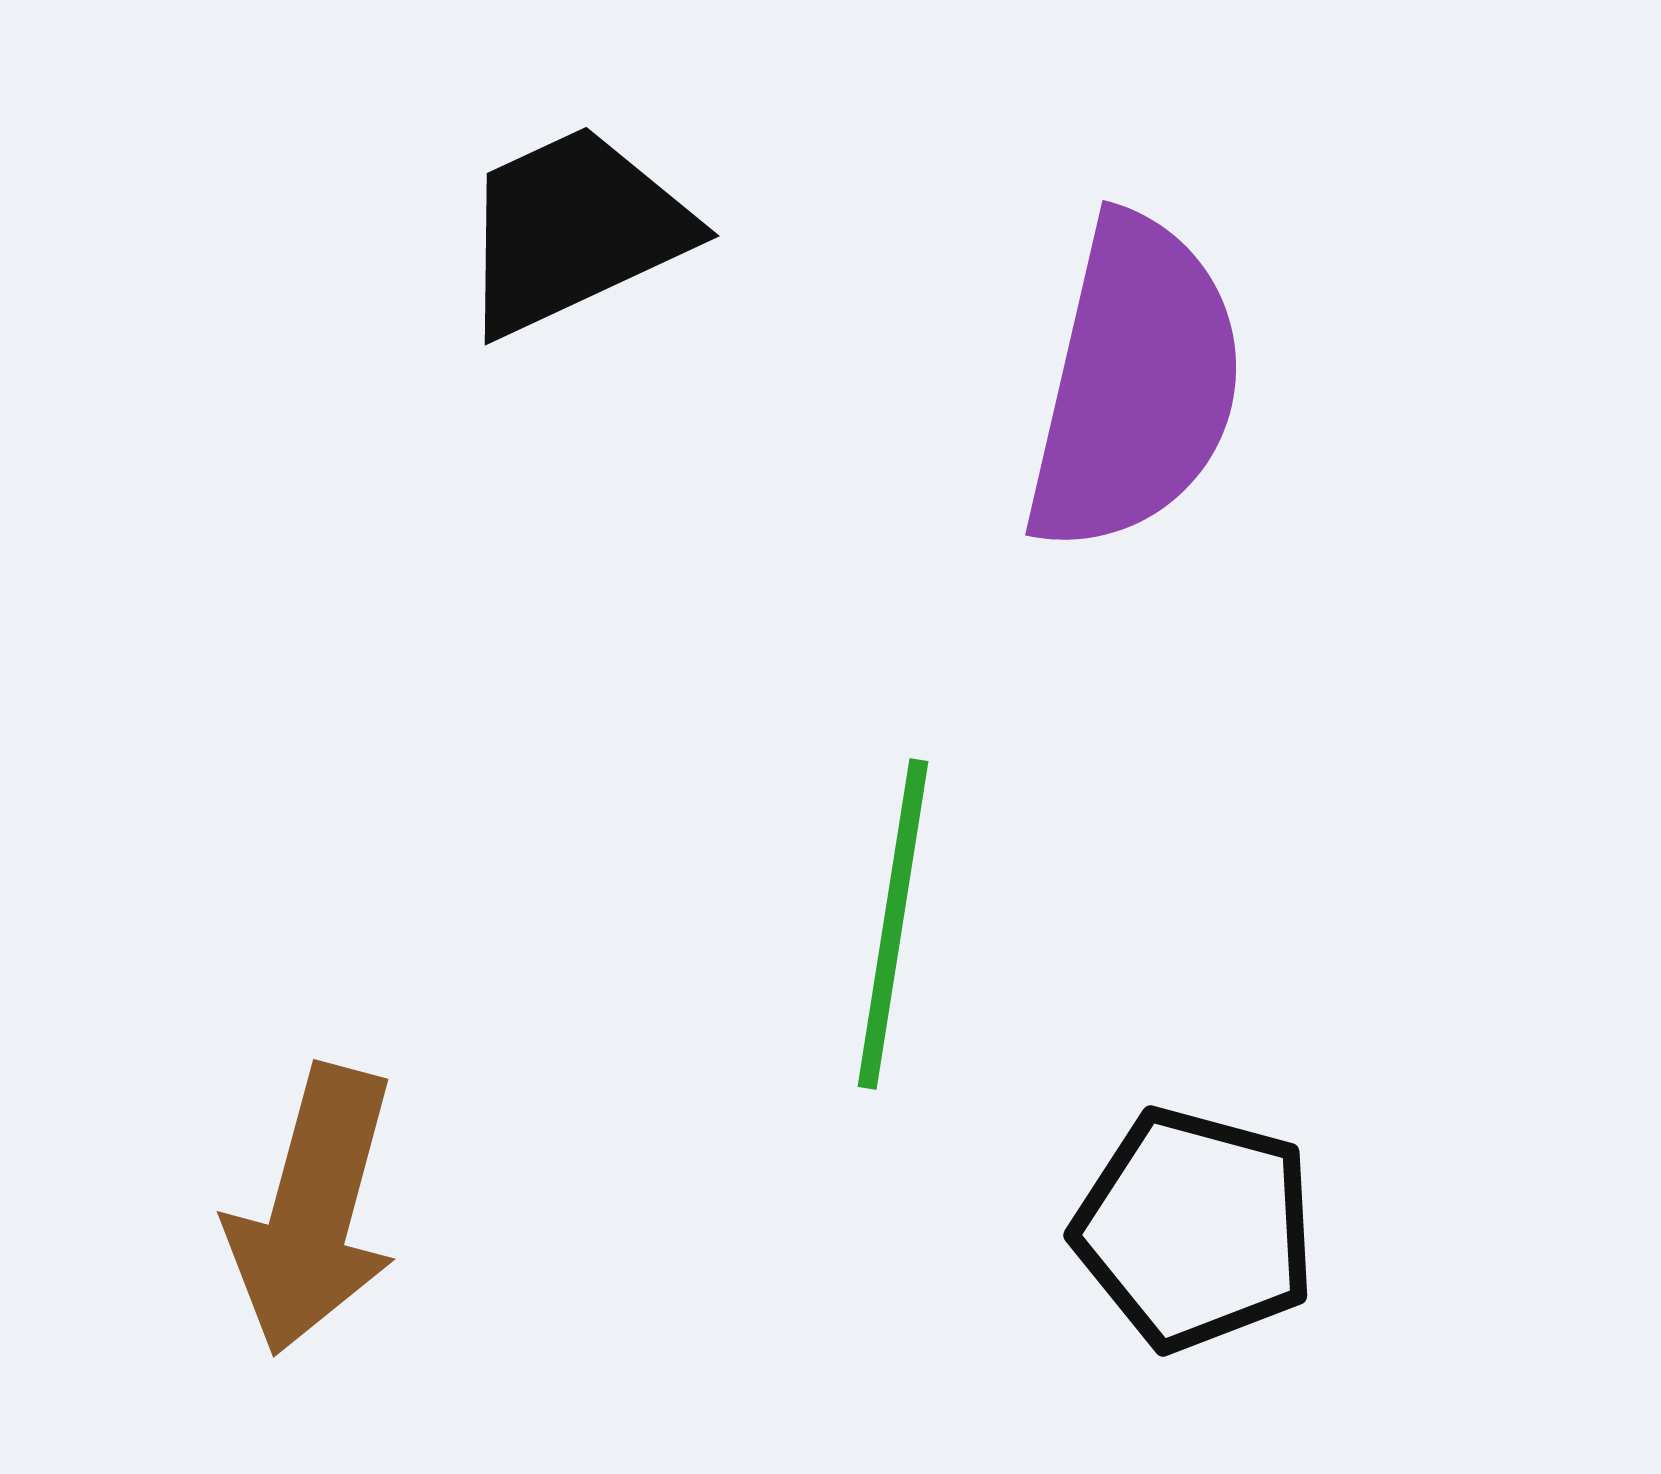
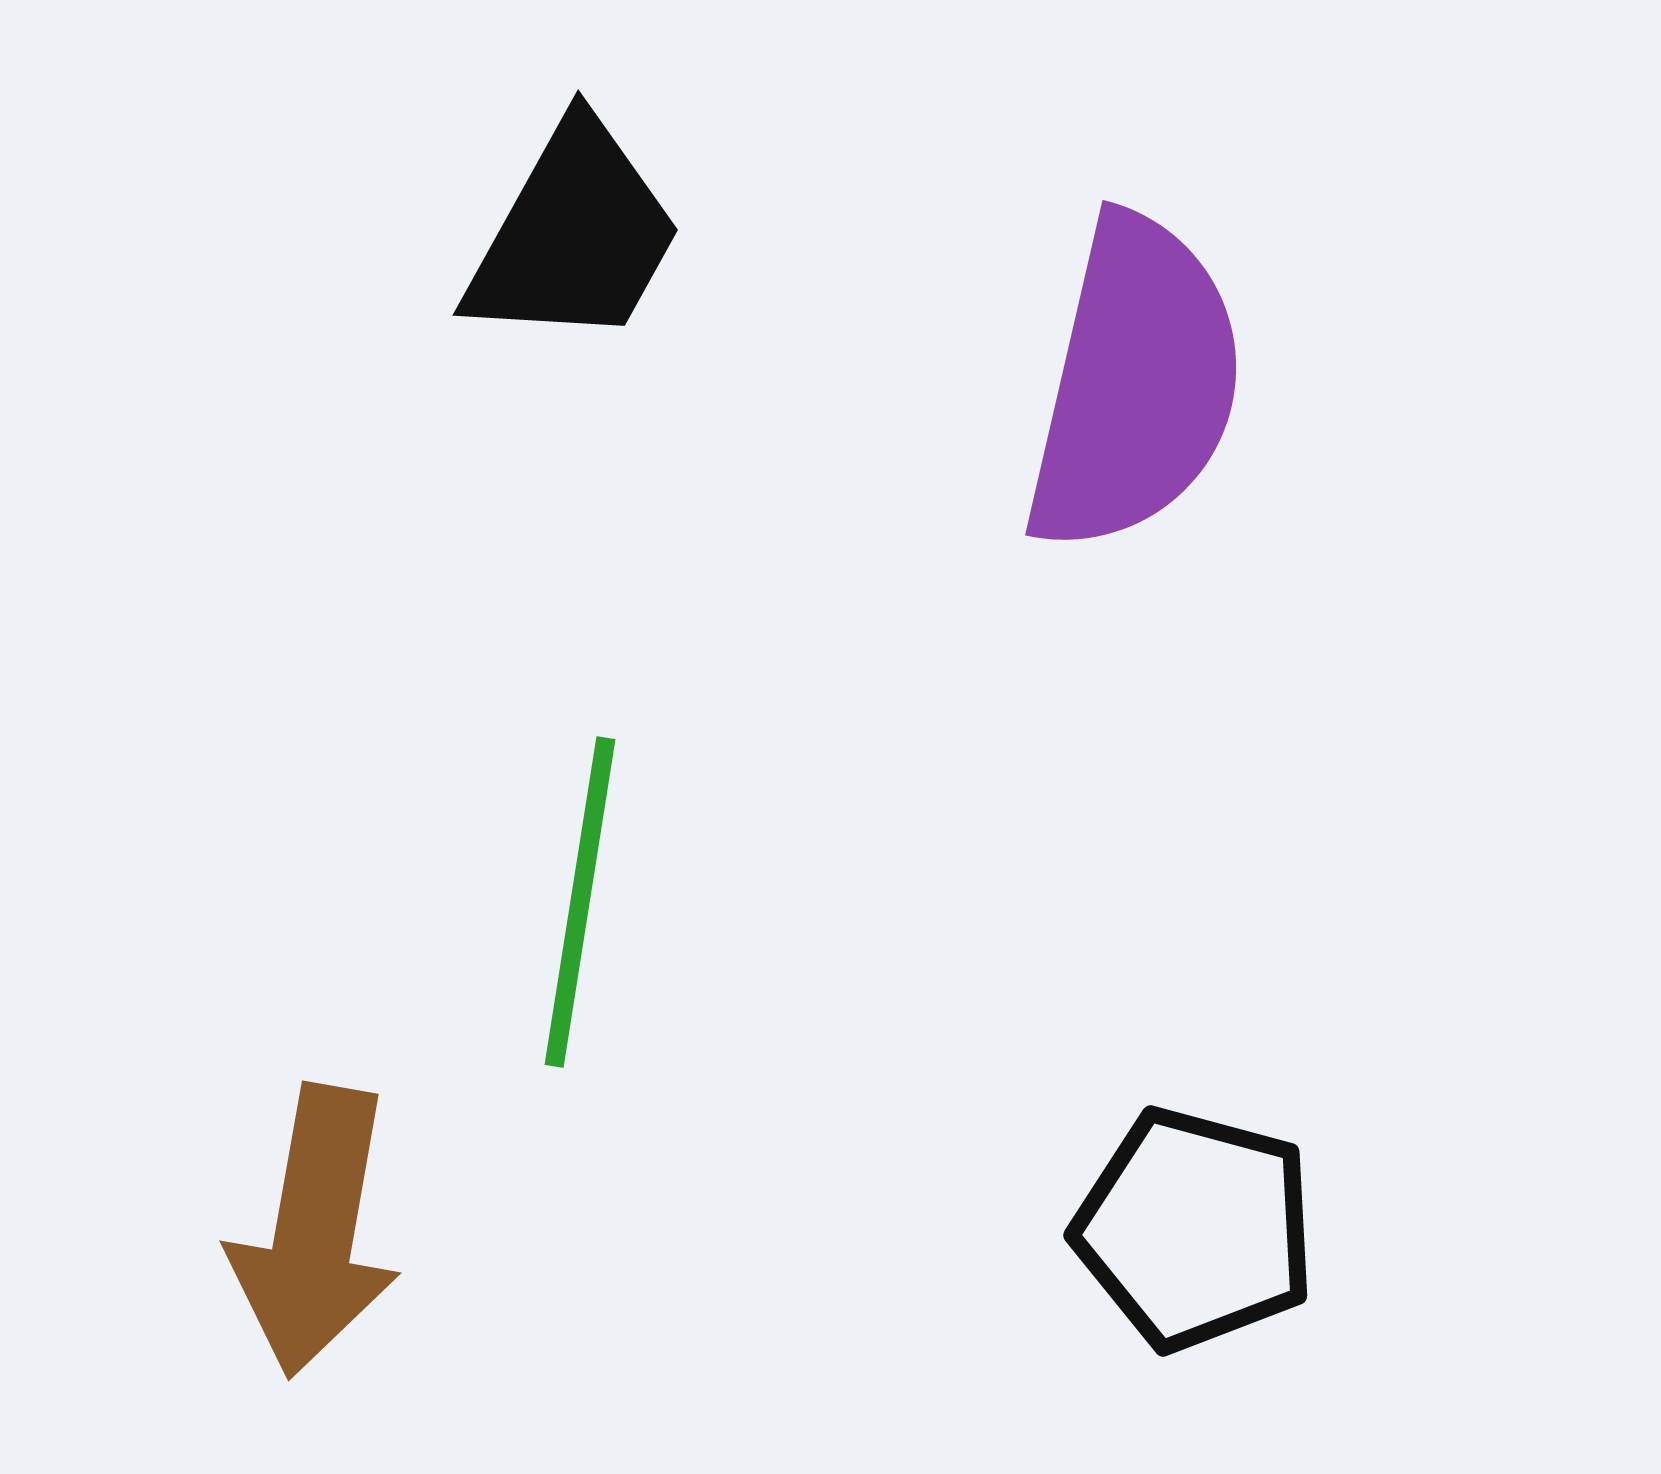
black trapezoid: moved 5 px down; rotated 144 degrees clockwise
green line: moved 313 px left, 22 px up
brown arrow: moved 2 px right, 21 px down; rotated 5 degrees counterclockwise
